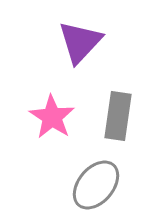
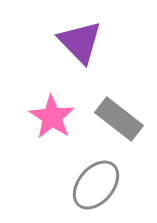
purple triangle: rotated 27 degrees counterclockwise
gray rectangle: moved 1 px right, 3 px down; rotated 60 degrees counterclockwise
